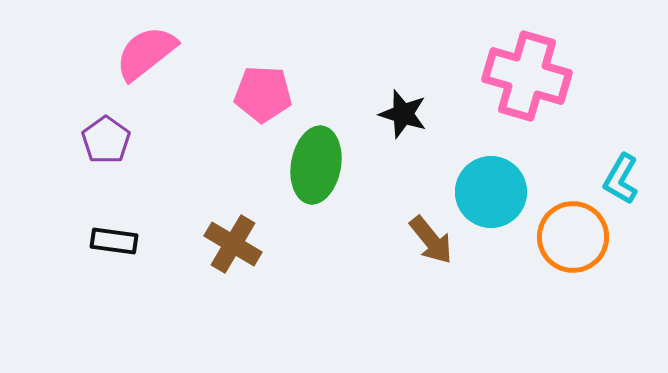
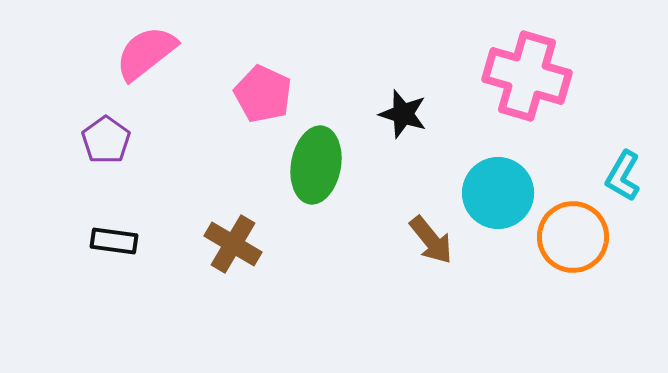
pink pentagon: rotated 22 degrees clockwise
cyan L-shape: moved 2 px right, 3 px up
cyan circle: moved 7 px right, 1 px down
